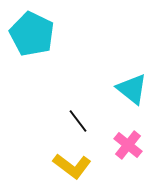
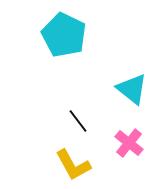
cyan pentagon: moved 32 px right, 1 px down
pink cross: moved 1 px right, 2 px up
yellow L-shape: moved 1 px right, 1 px up; rotated 24 degrees clockwise
